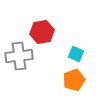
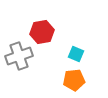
gray cross: rotated 12 degrees counterclockwise
orange pentagon: rotated 15 degrees clockwise
